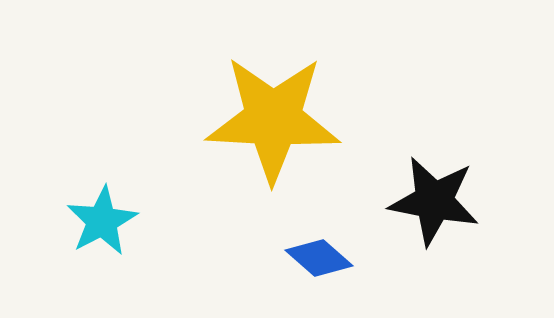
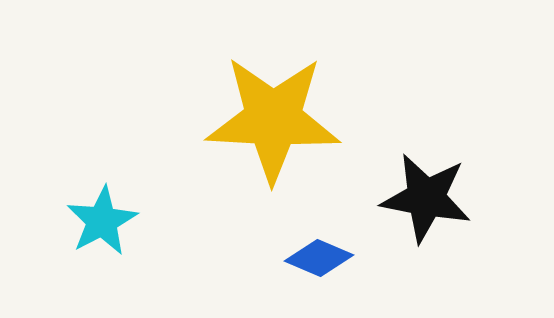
black star: moved 8 px left, 3 px up
blue diamond: rotated 18 degrees counterclockwise
